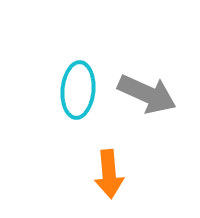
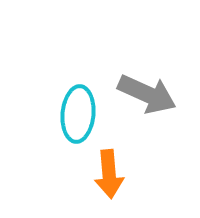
cyan ellipse: moved 24 px down
